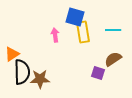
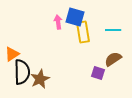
pink arrow: moved 3 px right, 13 px up
brown star: rotated 24 degrees counterclockwise
